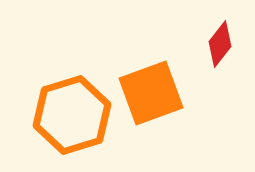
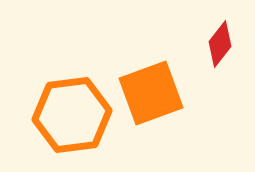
orange hexagon: rotated 10 degrees clockwise
